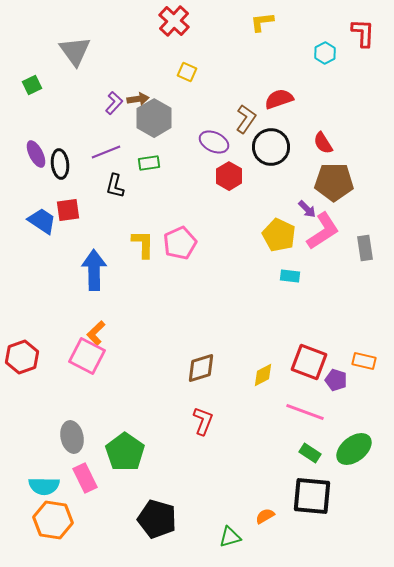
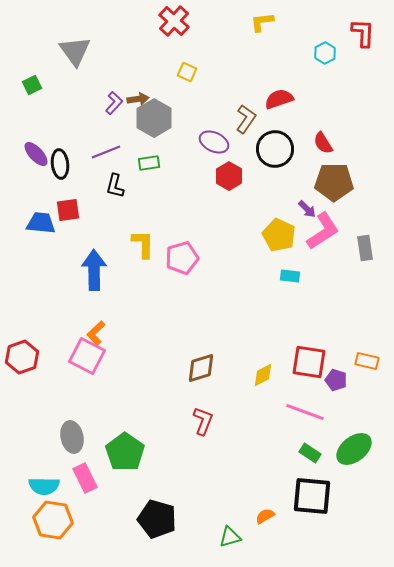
black circle at (271, 147): moved 4 px right, 2 px down
purple ellipse at (36, 154): rotated 16 degrees counterclockwise
blue trapezoid at (42, 221): moved 1 px left, 2 px down; rotated 28 degrees counterclockwise
pink pentagon at (180, 243): moved 2 px right, 15 px down; rotated 8 degrees clockwise
orange rectangle at (364, 361): moved 3 px right
red square at (309, 362): rotated 12 degrees counterclockwise
